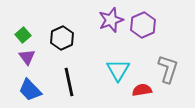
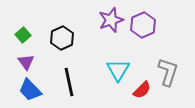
purple triangle: moved 1 px left, 5 px down
gray L-shape: moved 3 px down
red semicircle: rotated 144 degrees clockwise
